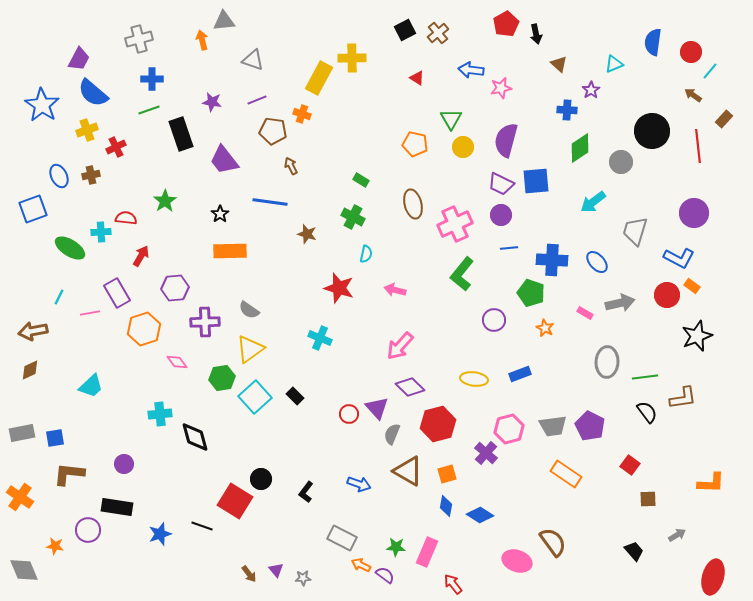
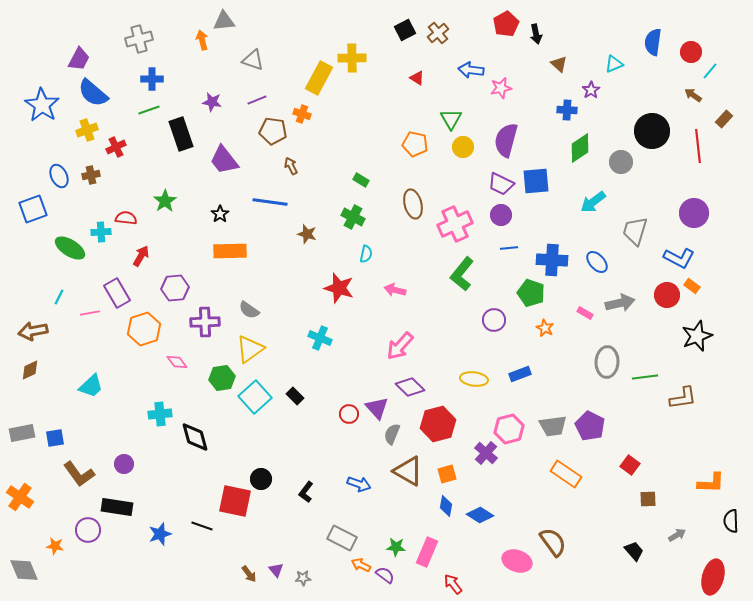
black semicircle at (647, 412): moved 84 px right, 109 px down; rotated 145 degrees counterclockwise
brown L-shape at (69, 474): moved 10 px right; rotated 132 degrees counterclockwise
red square at (235, 501): rotated 20 degrees counterclockwise
